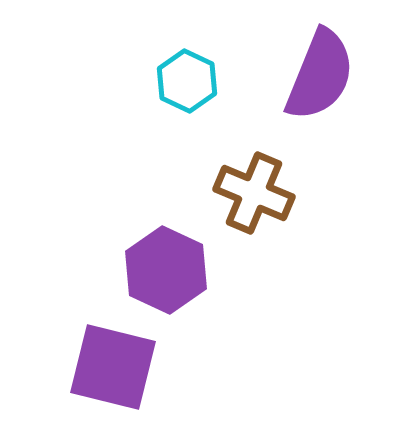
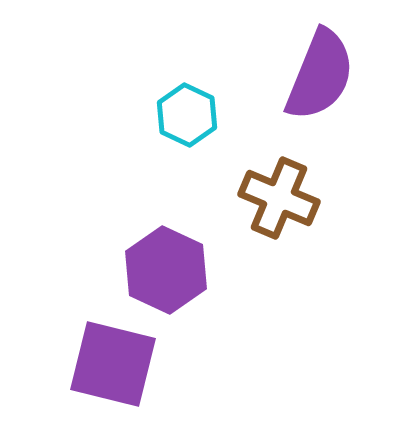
cyan hexagon: moved 34 px down
brown cross: moved 25 px right, 5 px down
purple square: moved 3 px up
